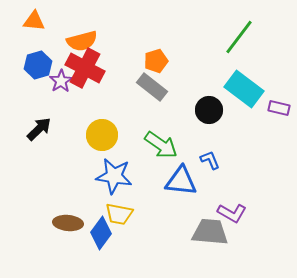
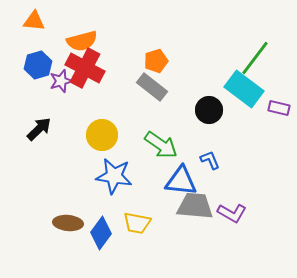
green line: moved 16 px right, 21 px down
purple star: rotated 15 degrees clockwise
yellow trapezoid: moved 18 px right, 9 px down
gray trapezoid: moved 15 px left, 26 px up
